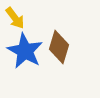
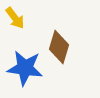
blue star: moved 17 px down; rotated 21 degrees counterclockwise
